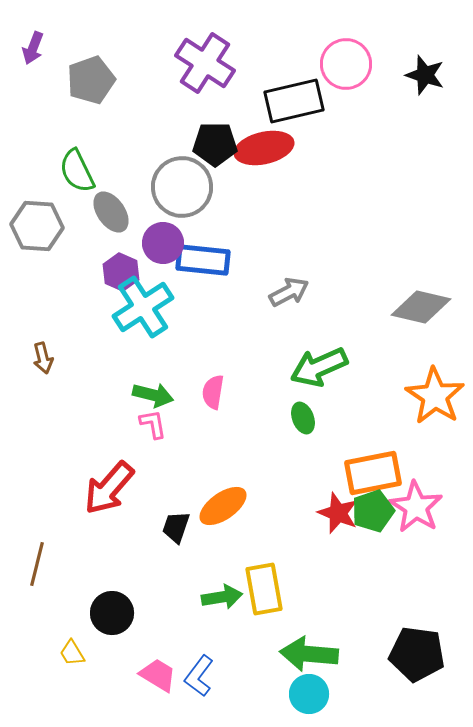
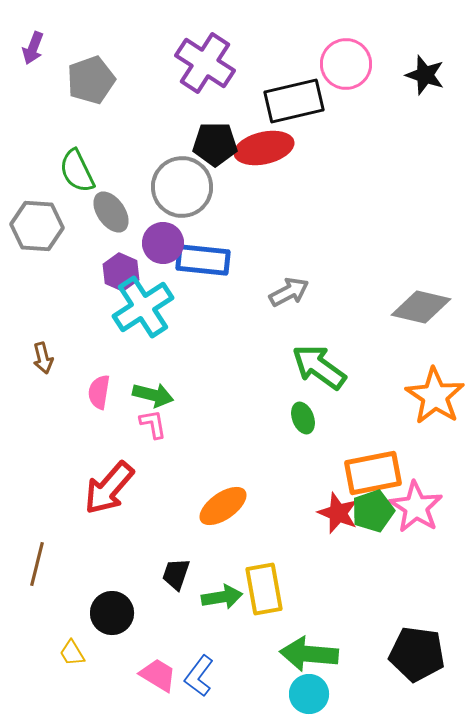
green arrow at (319, 367): rotated 60 degrees clockwise
pink semicircle at (213, 392): moved 114 px left
black trapezoid at (176, 527): moved 47 px down
